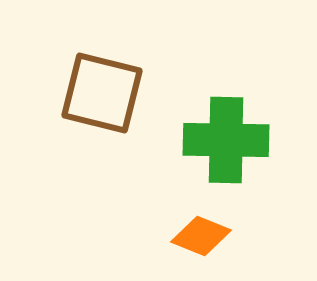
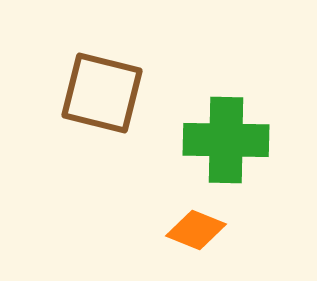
orange diamond: moved 5 px left, 6 px up
